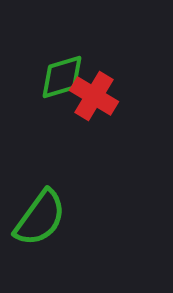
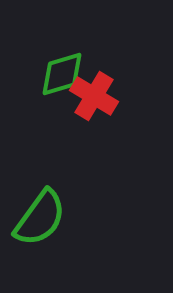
green diamond: moved 3 px up
